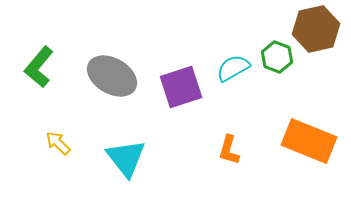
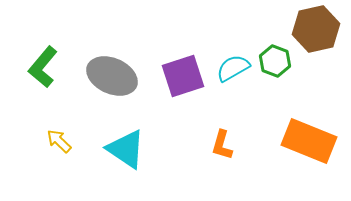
green hexagon: moved 2 px left, 4 px down
green L-shape: moved 4 px right
gray ellipse: rotated 6 degrees counterclockwise
purple square: moved 2 px right, 11 px up
yellow arrow: moved 1 px right, 2 px up
orange L-shape: moved 7 px left, 5 px up
cyan triangle: moved 9 px up; rotated 18 degrees counterclockwise
